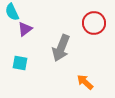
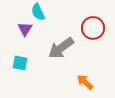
cyan semicircle: moved 26 px right
red circle: moved 1 px left, 5 px down
purple triangle: rotated 21 degrees counterclockwise
gray arrow: rotated 32 degrees clockwise
